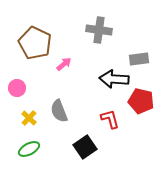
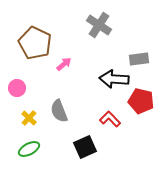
gray cross: moved 5 px up; rotated 25 degrees clockwise
red L-shape: rotated 30 degrees counterclockwise
black square: rotated 10 degrees clockwise
